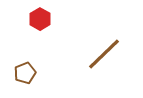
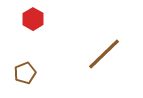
red hexagon: moved 7 px left
